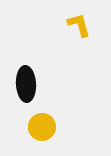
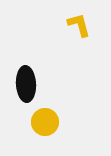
yellow circle: moved 3 px right, 5 px up
